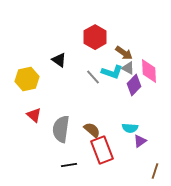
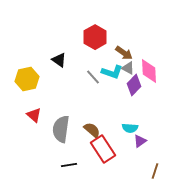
red rectangle: moved 1 px right, 1 px up; rotated 12 degrees counterclockwise
